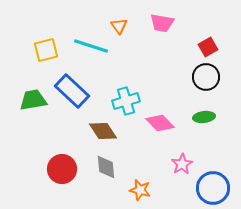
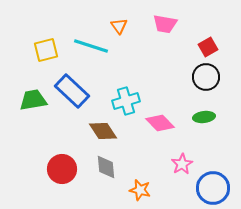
pink trapezoid: moved 3 px right, 1 px down
